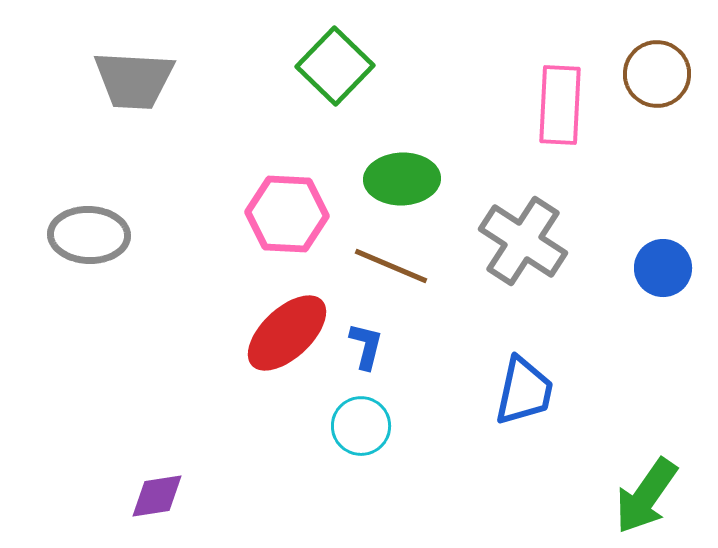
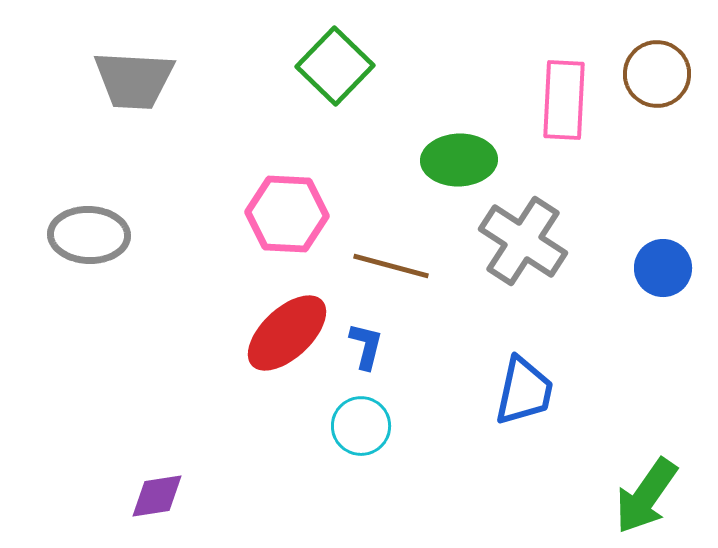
pink rectangle: moved 4 px right, 5 px up
green ellipse: moved 57 px right, 19 px up
brown line: rotated 8 degrees counterclockwise
